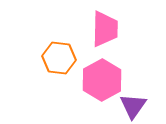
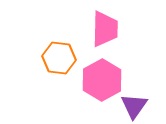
purple triangle: moved 1 px right
